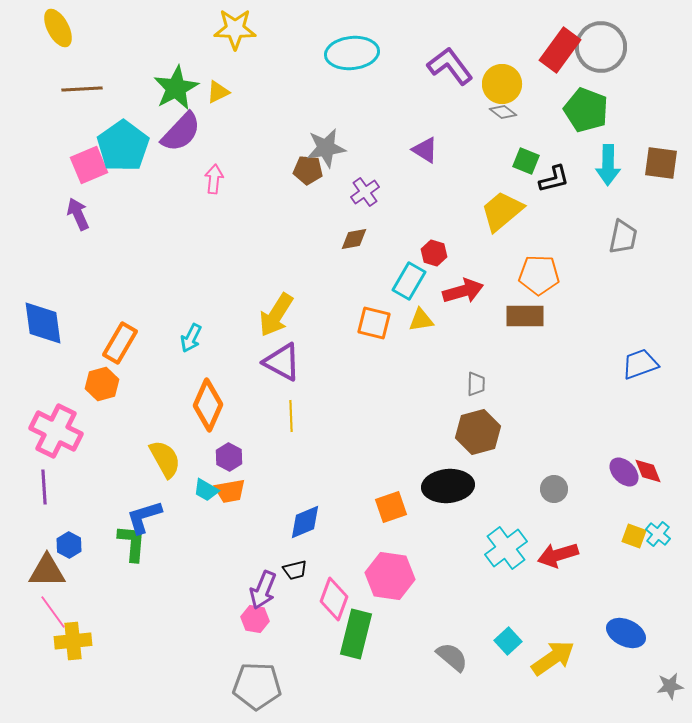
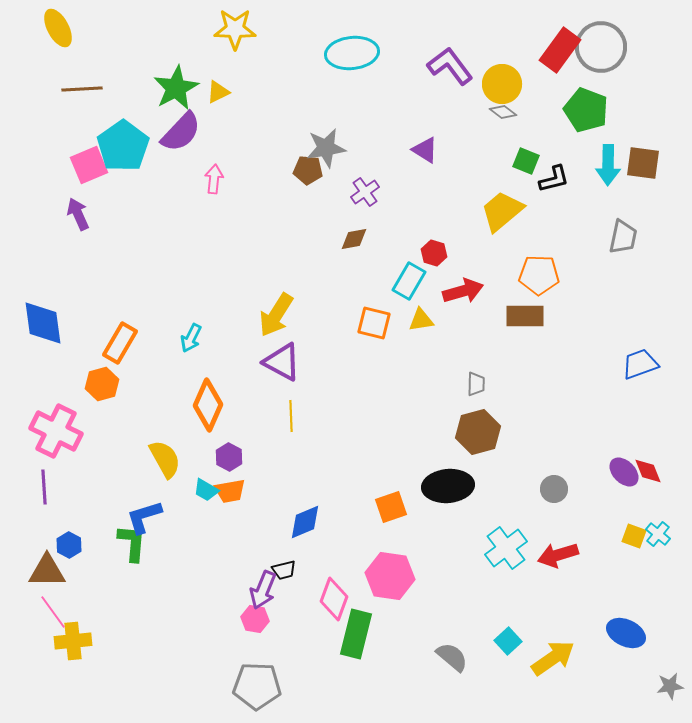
brown square at (661, 163): moved 18 px left
black trapezoid at (295, 570): moved 11 px left
